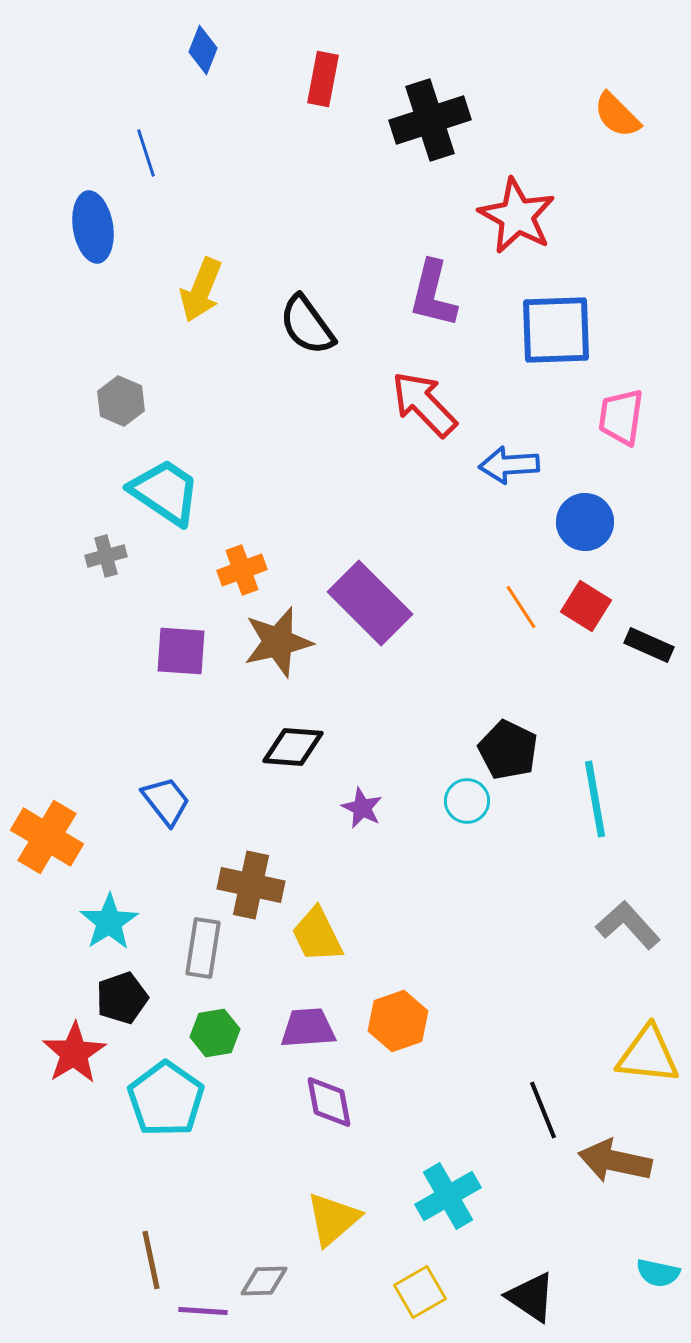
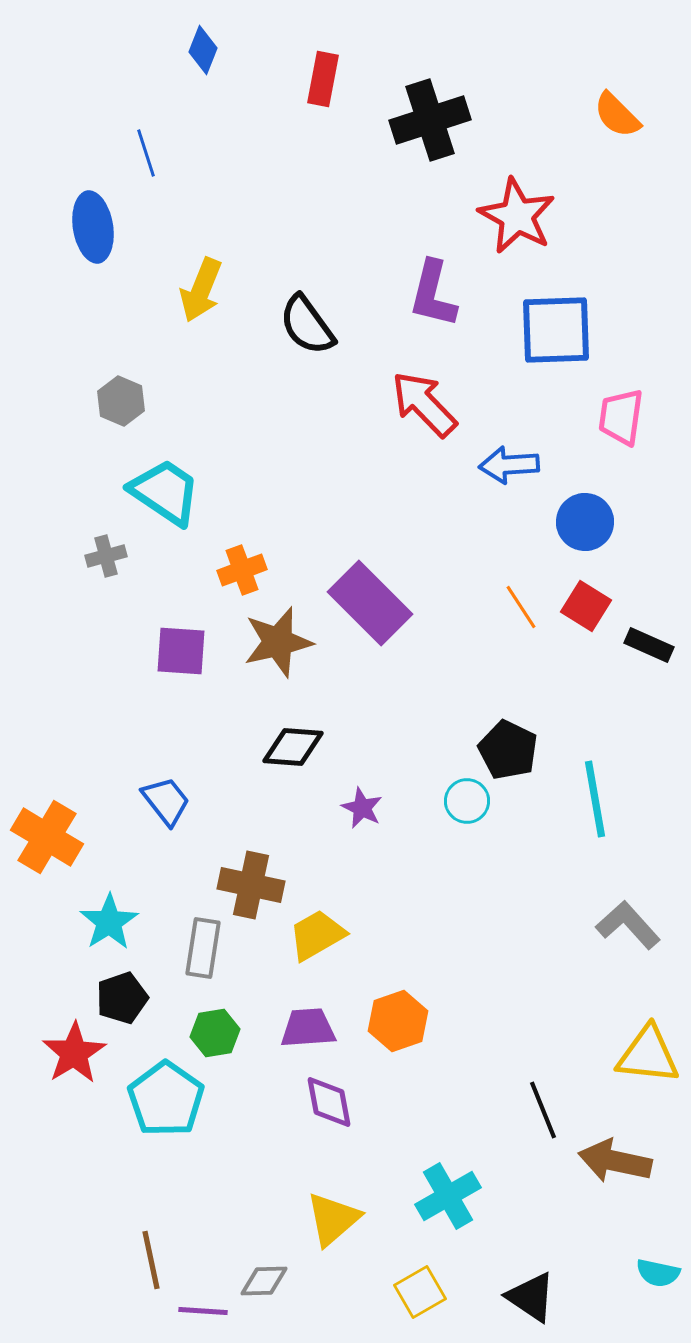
yellow trapezoid at (317, 935): rotated 86 degrees clockwise
